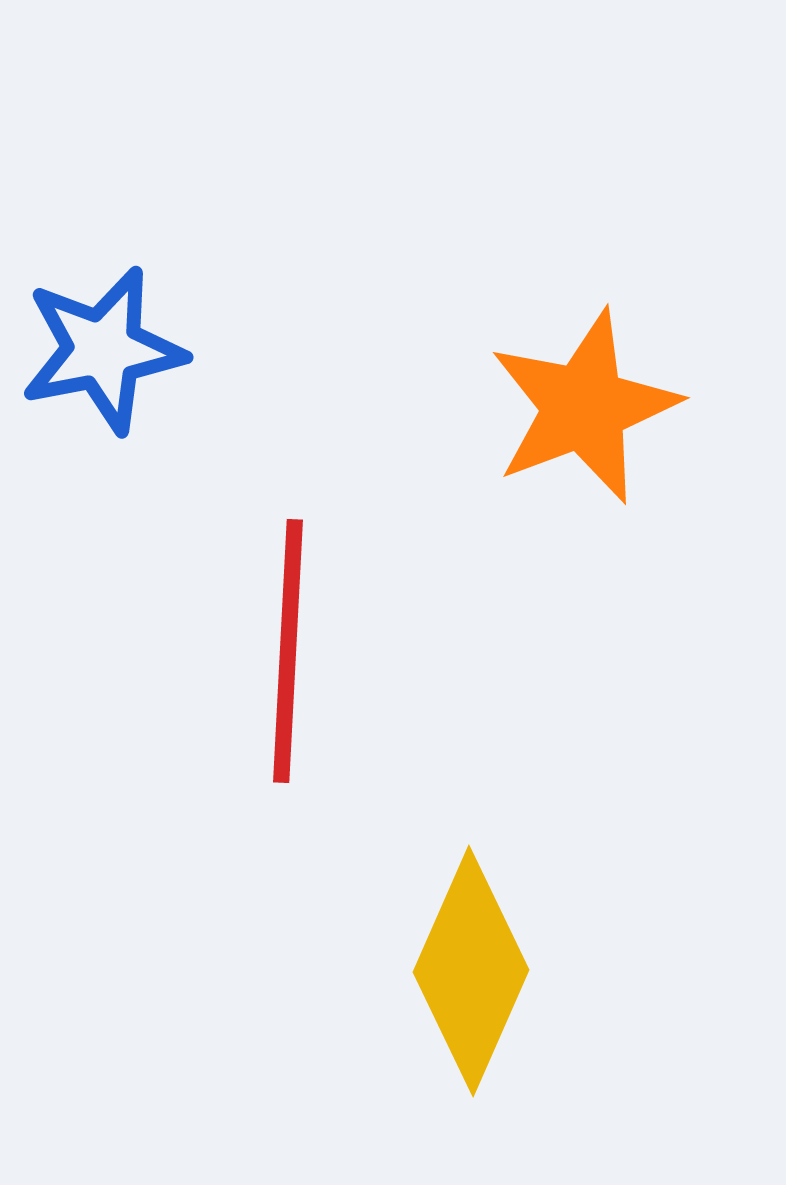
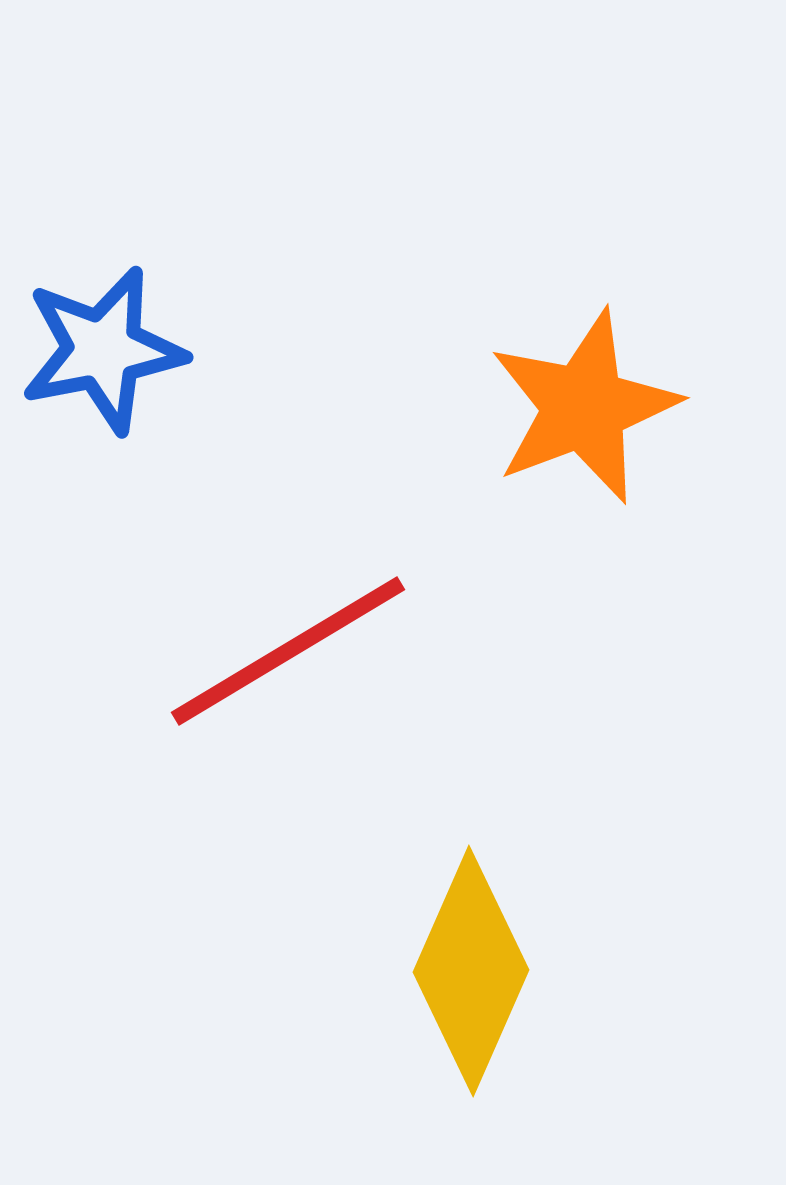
red line: rotated 56 degrees clockwise
